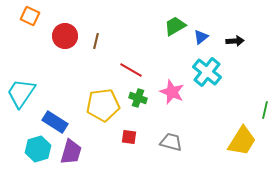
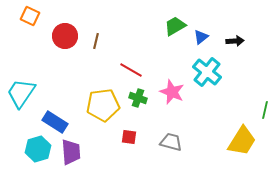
purple trapezoid: rotated 20 degrees counterclockwise
